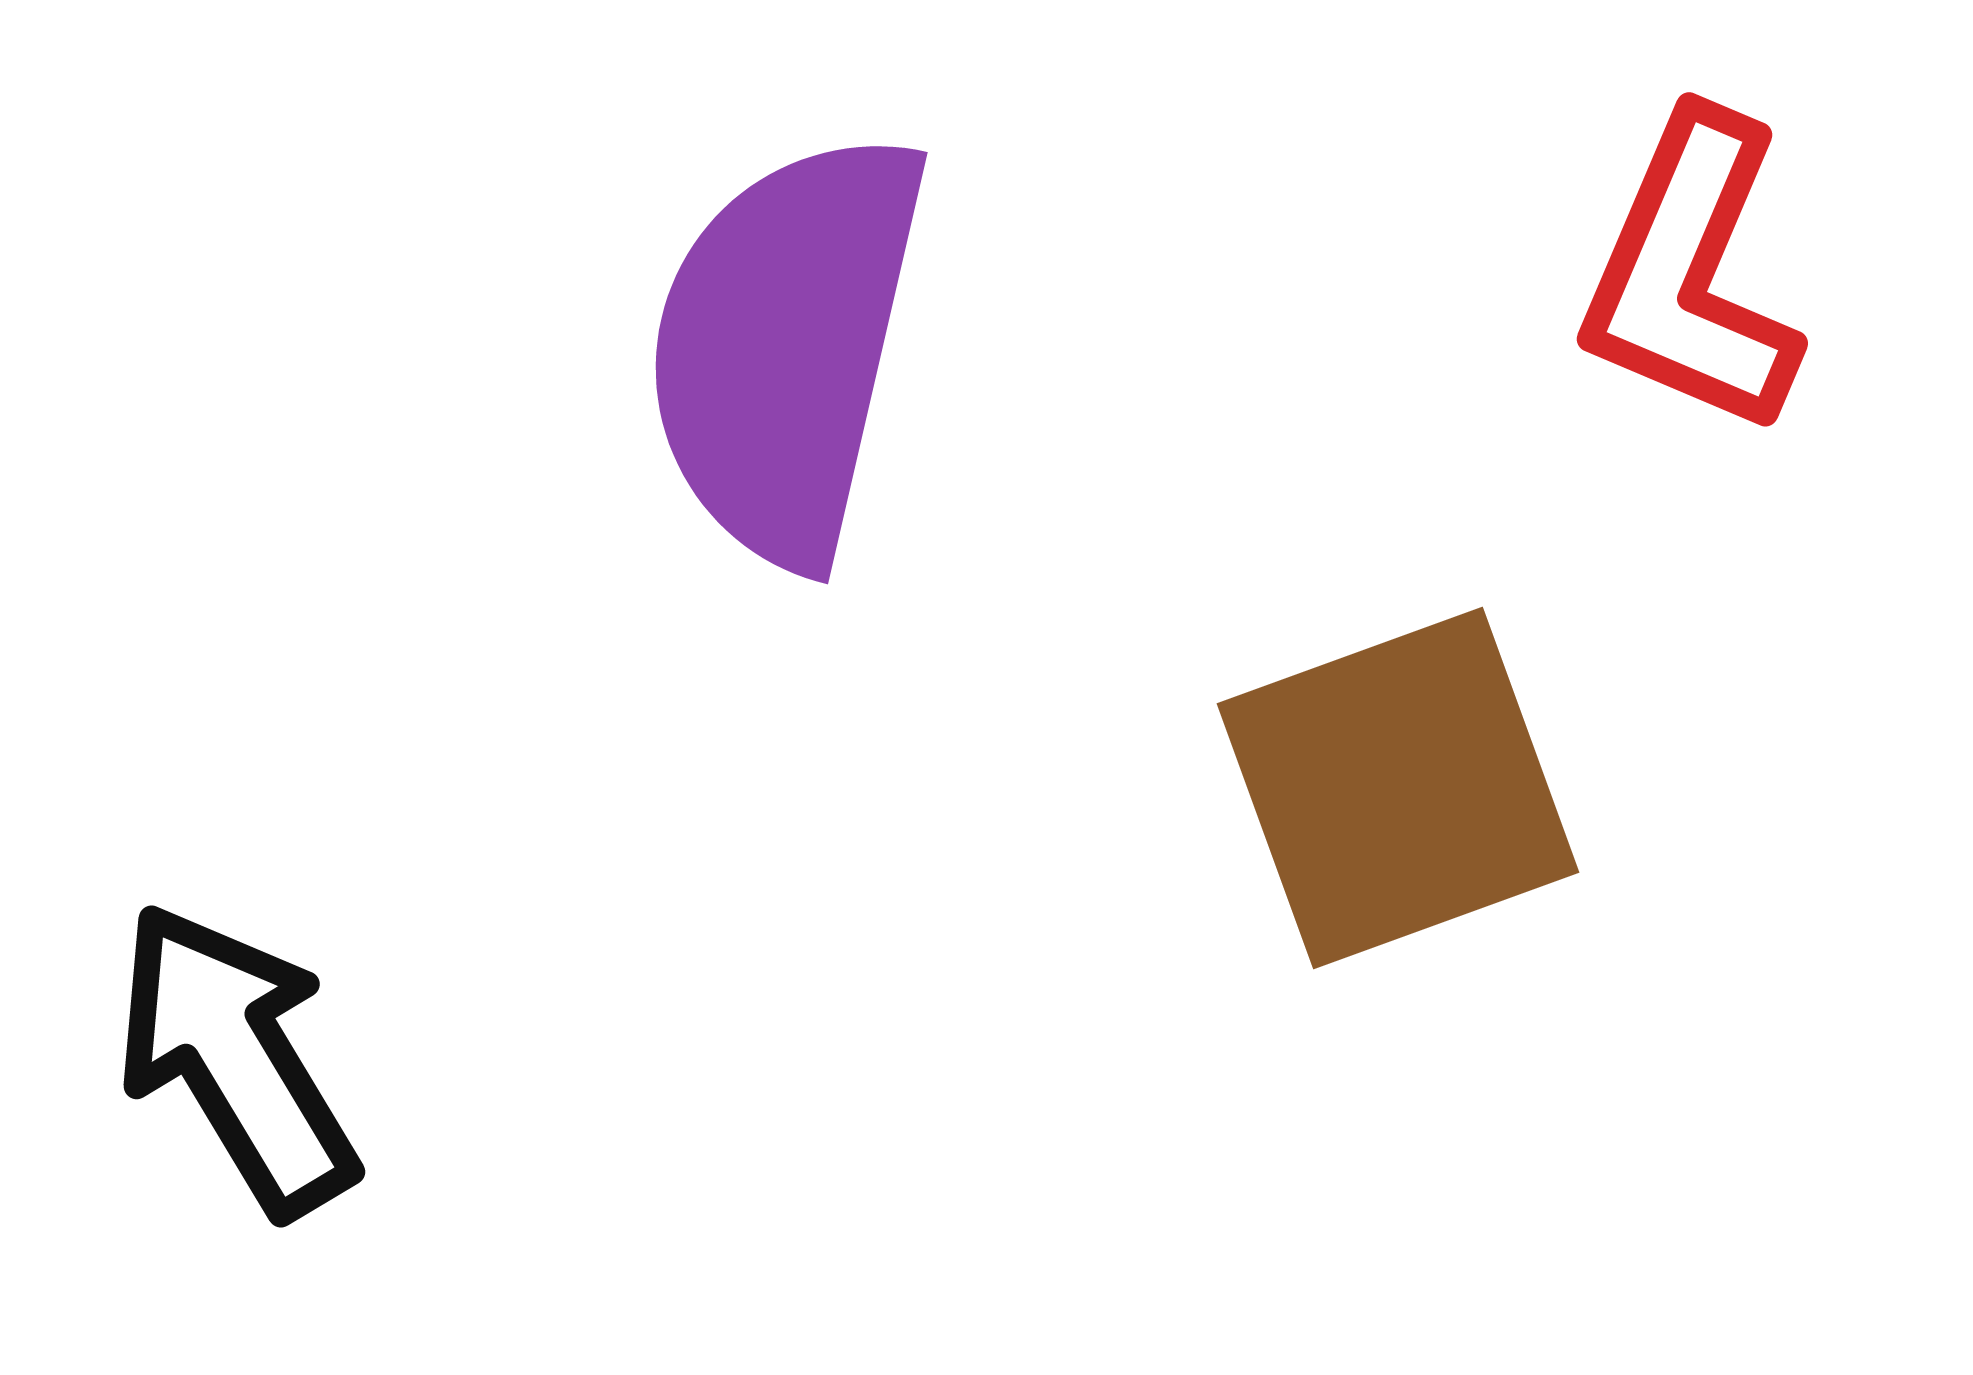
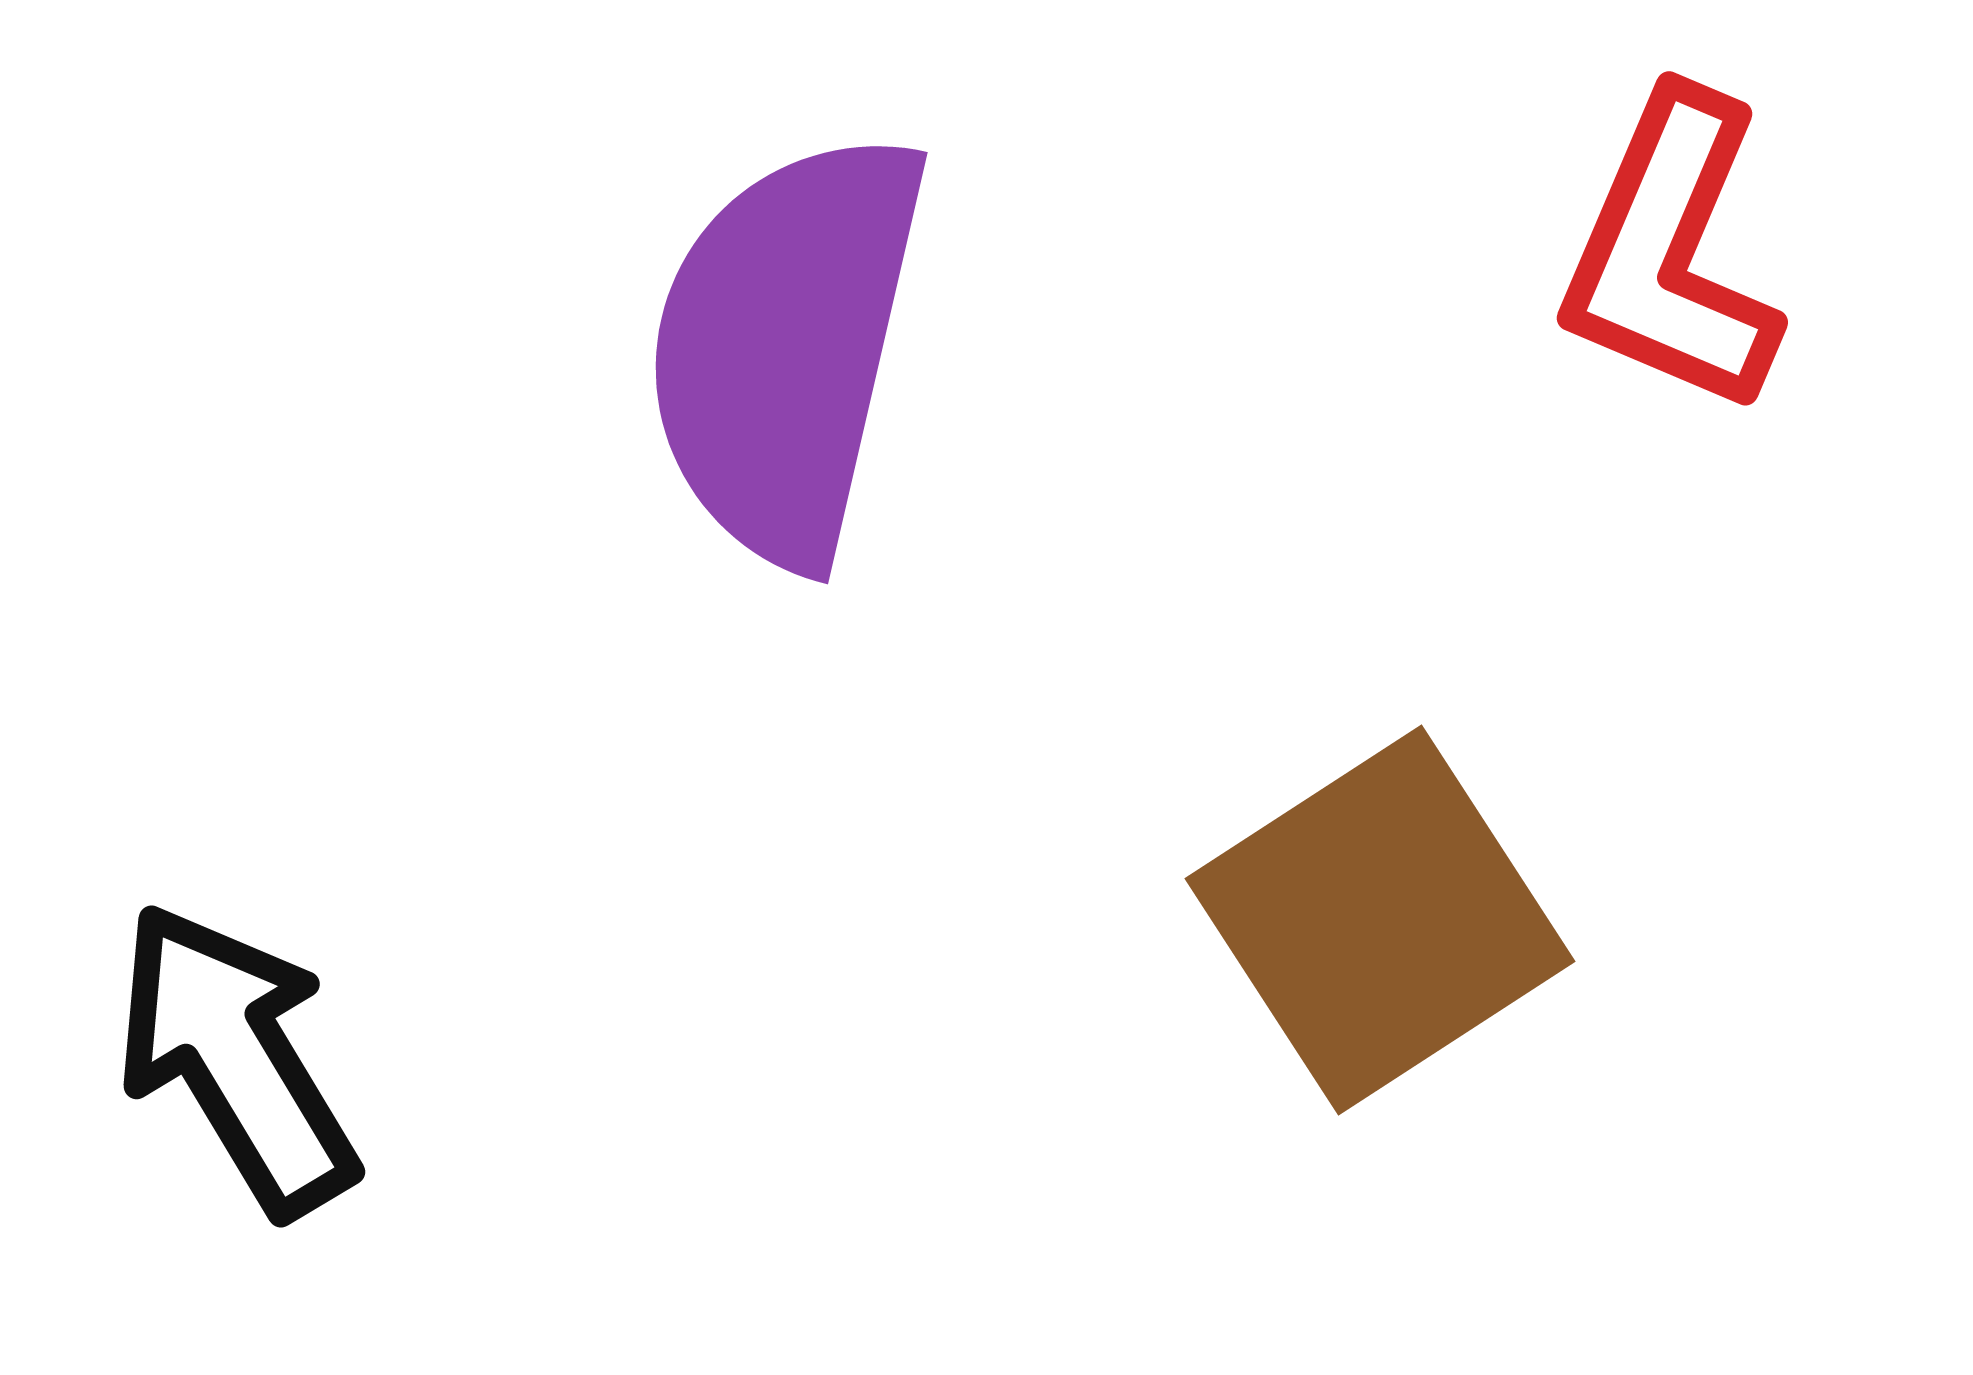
red L-shape: moved 20 px left, 21 px up
brown square: moved 18 px left, 132 px down; rotated 13 degrees counterclockwise
